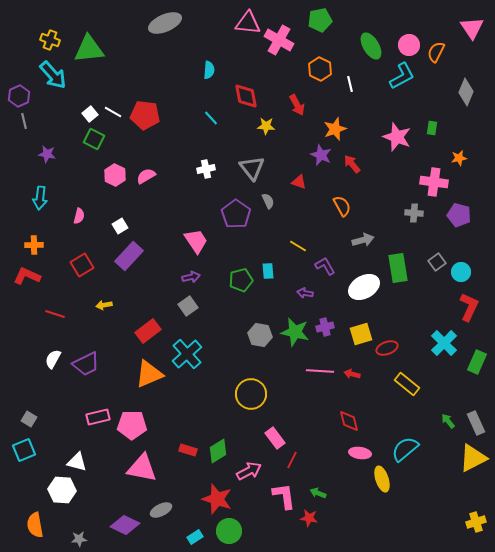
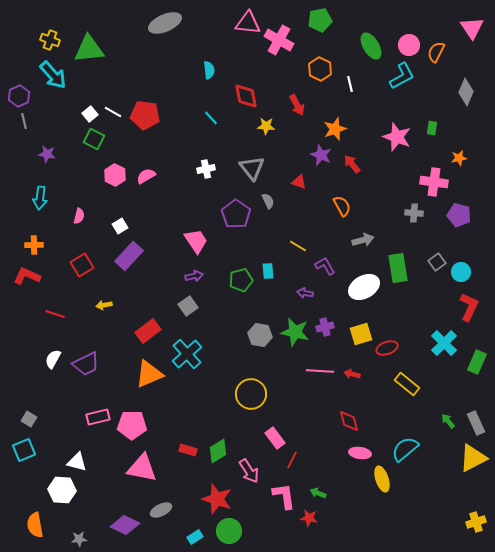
cyan semicircle at (209, 70): rotated 12 degrees counterclockwise
purple arrow at (191, 277): moved 3 px right, 1 px up
pink arrow at (249, 471): rotated 85 degrees clockwise
